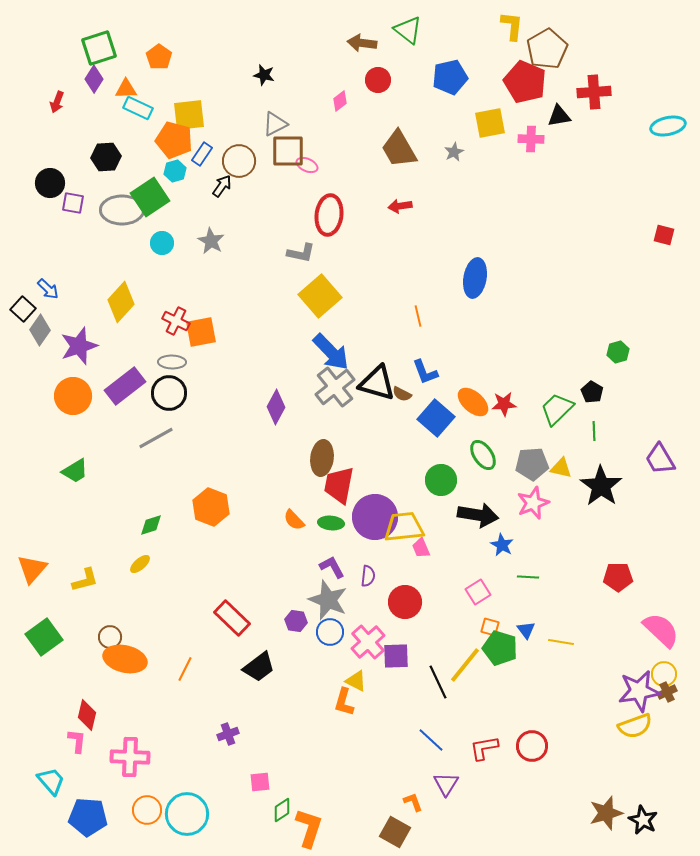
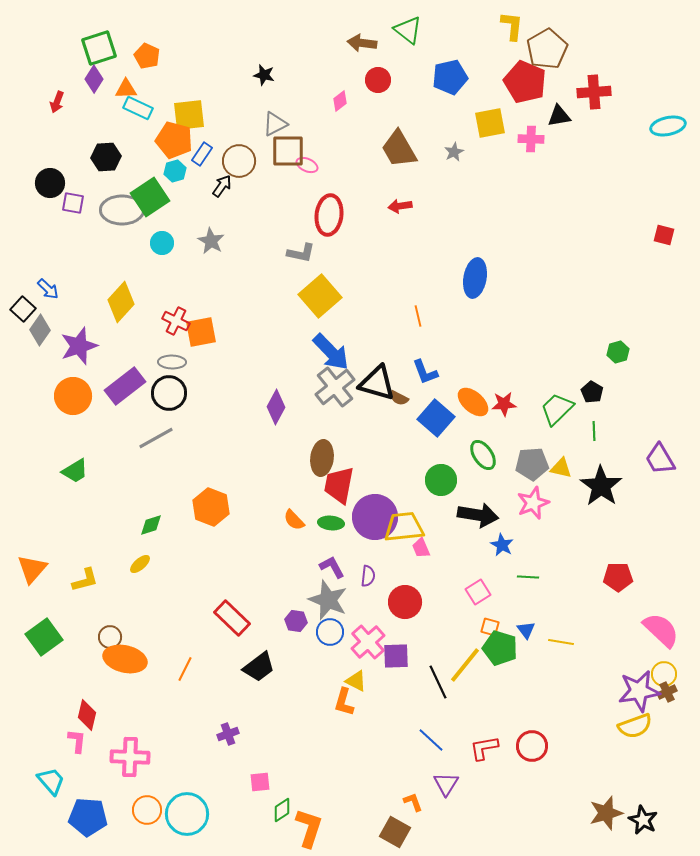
orange pentagon at (159, 57): moved 12 px left, 1 px up; rotated 10 degrees counterclockwise
brown semicircle at (402, 394): moved 3 px left, 4 px down
